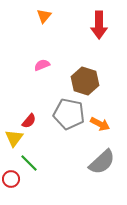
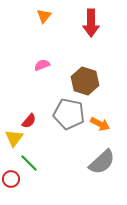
red arrow: moved 8 px left, 2 px up
